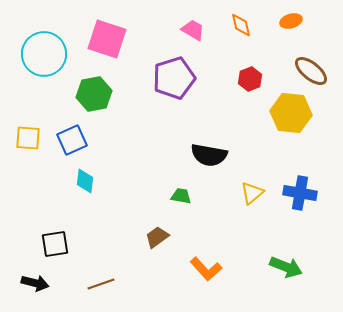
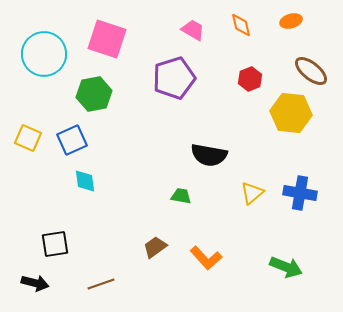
yellow square: rotated 20 degrees clockwise
cyan diamond: rotated 15 degrees counterclockwise
brown trapezoid: moved 2 px left, 10 px down
orange L-shape: moved 11 px up
